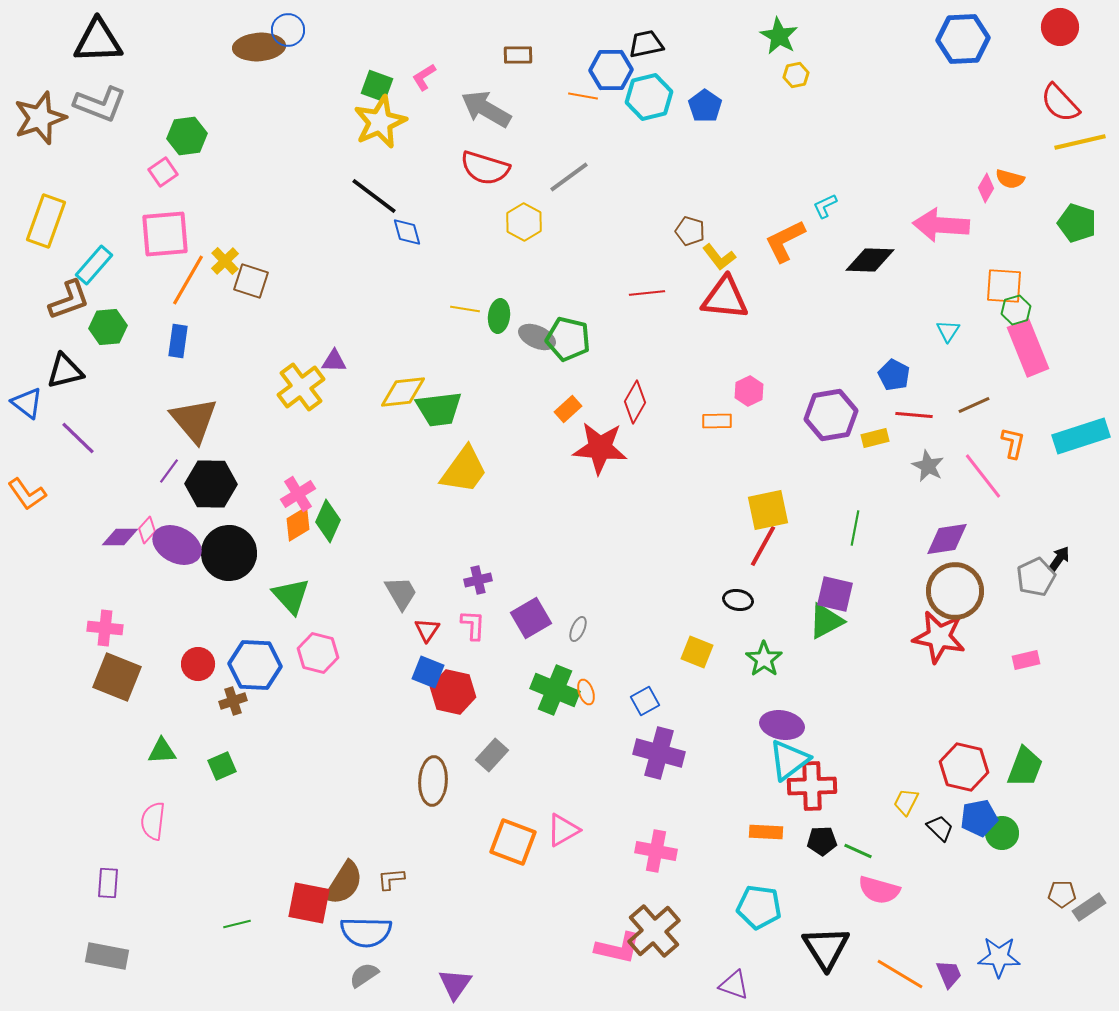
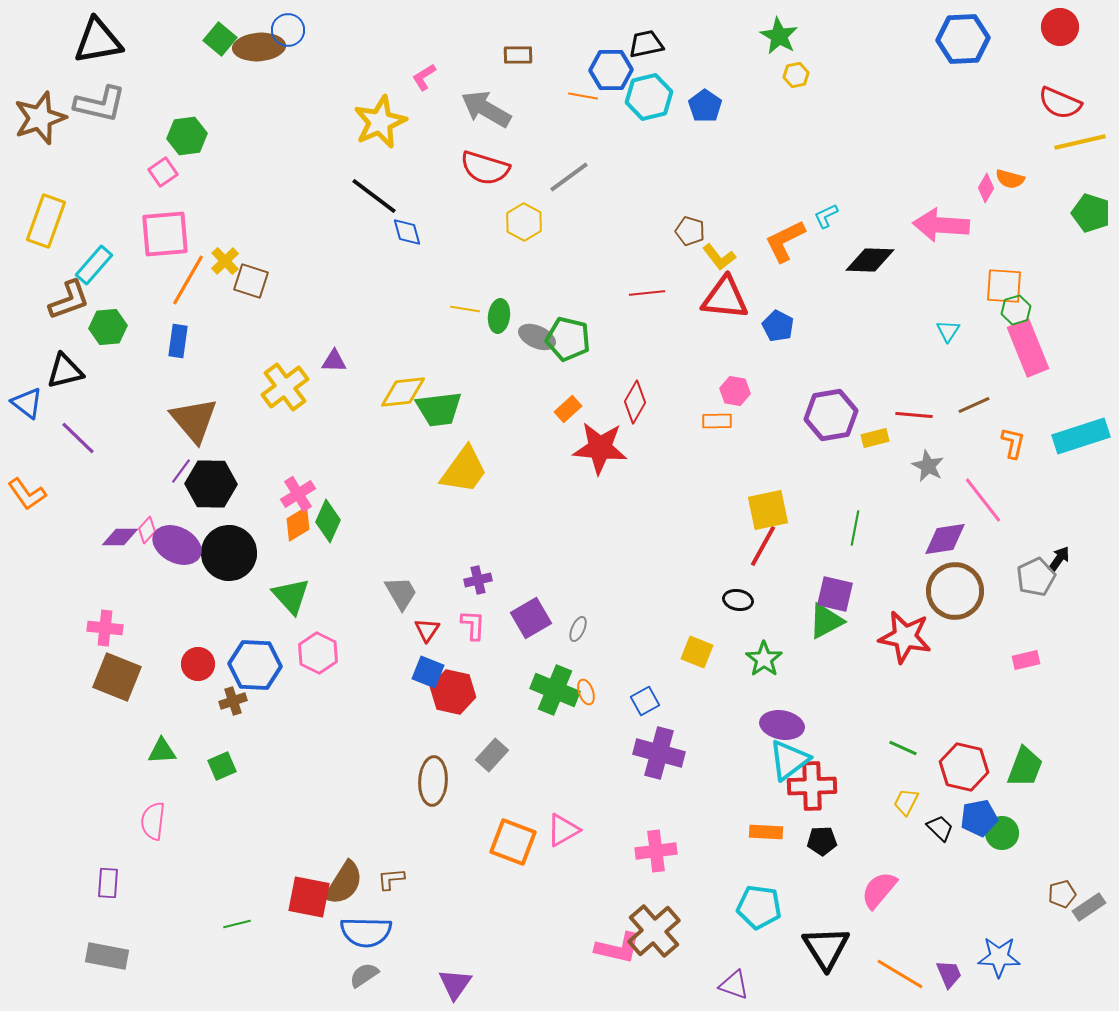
black triangle at (98, 41): rotated 8 degrees counterclockwise
green square at (377, 86): moved 157 px left, 47 px up; rotated 20 degrees clockwise
red semicircle at (1060, 103): rotated 24 degrees counterclockwise
gray L-shape at (100, 104): rotated 8 degrees counterclockwise
cyan L-shape at (825, 206): moved 1 px right, 10 px down
green pentagon at (1077, 223): moved 14 px right, 10 px up
blue pentagon at (894, 375): moved 116 px left, 49 px up
yellow cross at (301, 387): moved 16 px left
pink hexagon at (749, 391): moved 14 px left; rotated 24 degrees counterclockwise
purple line at (169, 471): moved 12 px right
pink line at (983, 476): moved 24 px down
purple diamond at (947, 539): moved 2 px left
red star at (939, 637): moved 34 px left
pink hexagon at (318, 653): rotated 12 degrees clockwise
pink cross at (656, 851): rotated 18 degrees counterclockwise
green line at (858, 851): moved 45 px right, 103 px up
pink semicircle at (879, 890): rotated 114 degrees clockwise
brown pentagon at (1062, 894): rotated 16 degrees counterclockwise
red square at (309, 903): moved 6 px up
